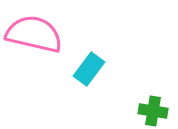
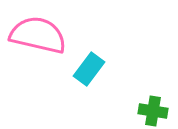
pink semicircle: moved 4 px right, 1 px down
